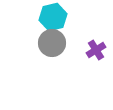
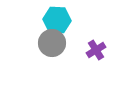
cyan hexagon: moved 4 px right, 3 px down; rotated 16 degrees clockwise
